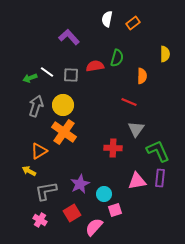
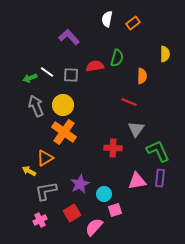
gray arrow: rotated 40 degrees counterclockwise
orange triangle: moved 6 px right, 7 px down
pink cross: rotated 32 degrees clockwise
